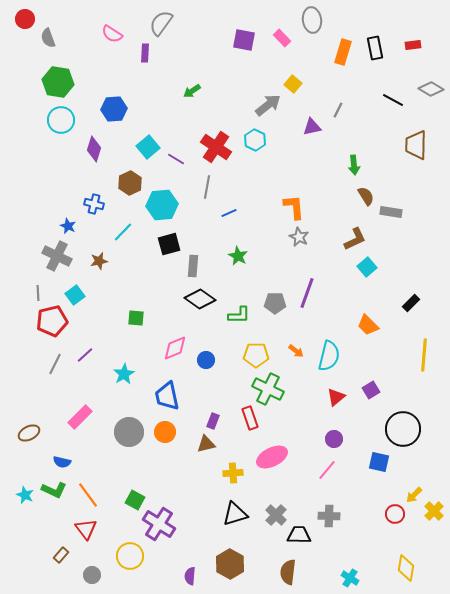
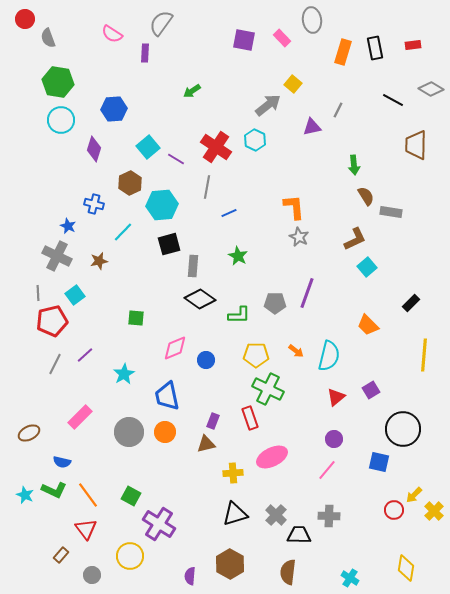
green square at (135, 500): moved 4 px left, 4 px up
red circle at (395, 514): moved 1 px left, 4 px up
